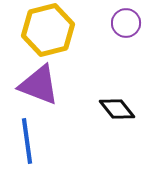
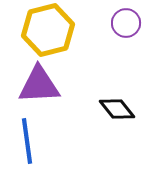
purple triangle: rotated 24 degrees counterclockwise
